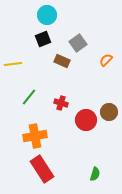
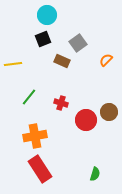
red rectangle: moved 2 px left
